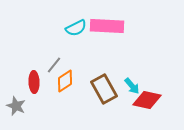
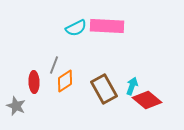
gray line: rotated 18 degrees counterclockwise
cyan arrow: rotated 120 degrees counterclockwise
red diamond: rotated 28 degrees clockwise
